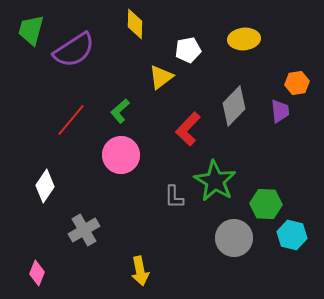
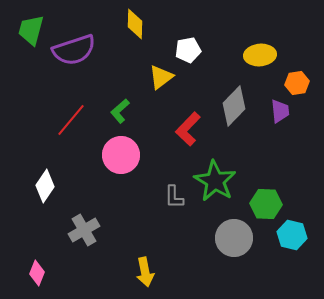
yellow ellipse: moved 16 px right, 16 px down
purple semicircle: rotated 15 degrees clockwise
yellow arrow: moved 5 px right, 1 px down
